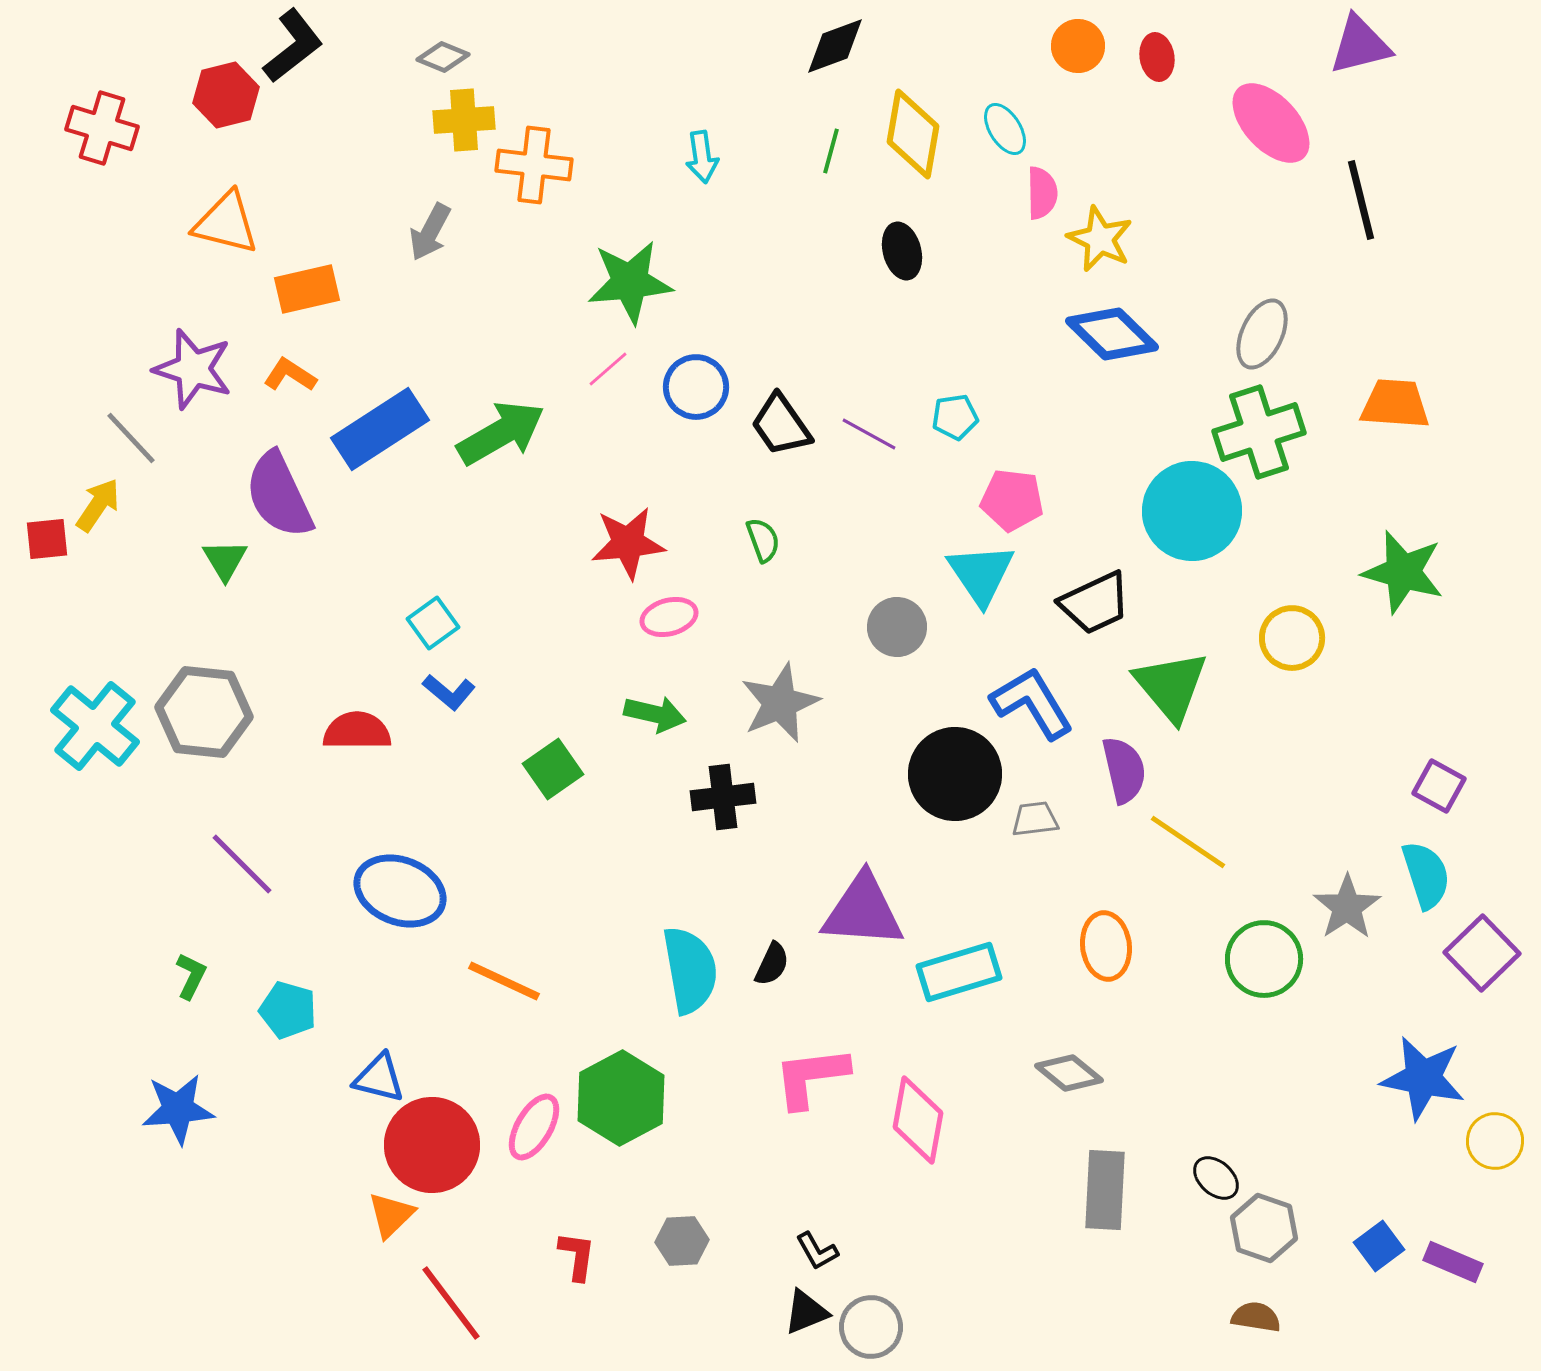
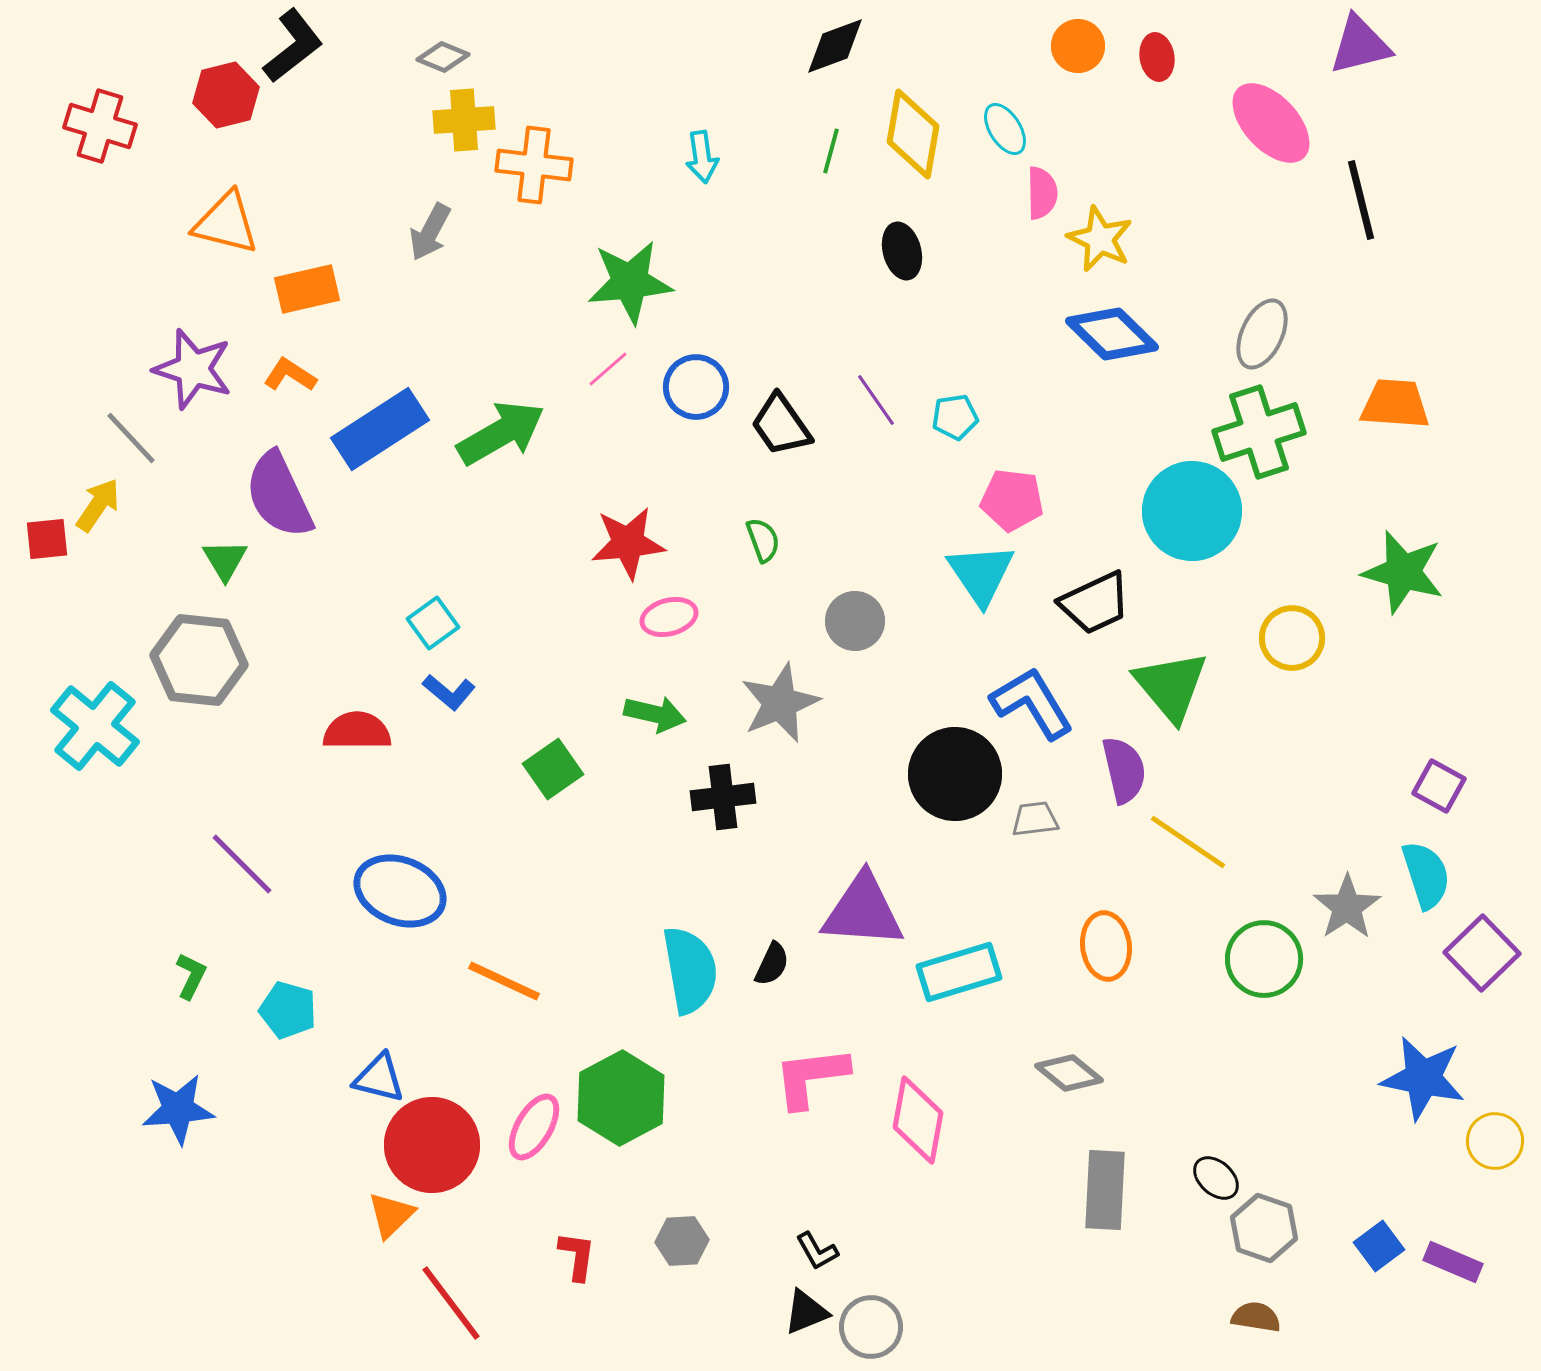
red cross at (102, 128): moved 2 px left, 2 px up
purple line at (869, 434): moved 7 px right, 34 px up; rotated 26 degrees clockwise
gray circle at (897, 627): moved 42 px left, 6 px up
gray hexagon at (204, 712): moved 5 px left, 52 px up
